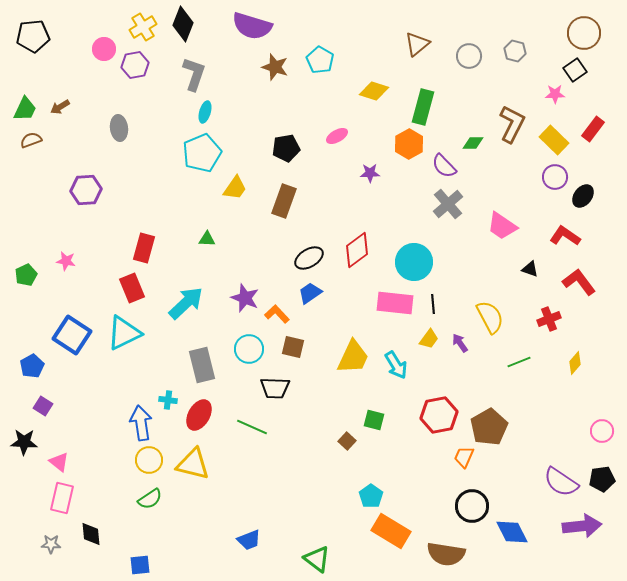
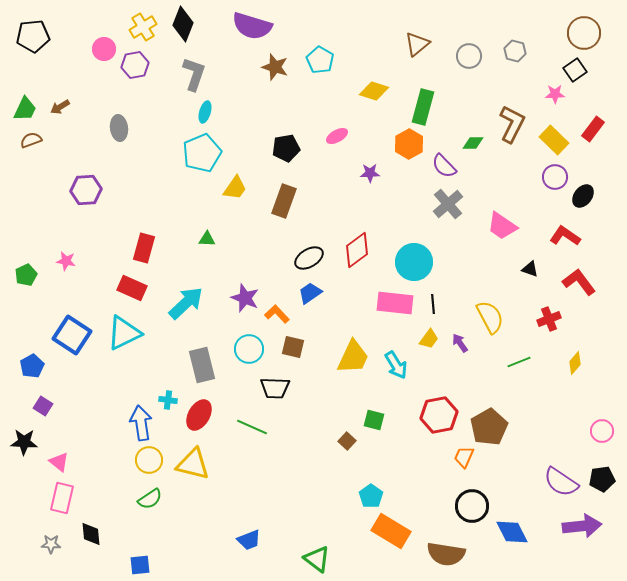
red rectangle at (132, 288): rotated 44 degrees counterclockwise
